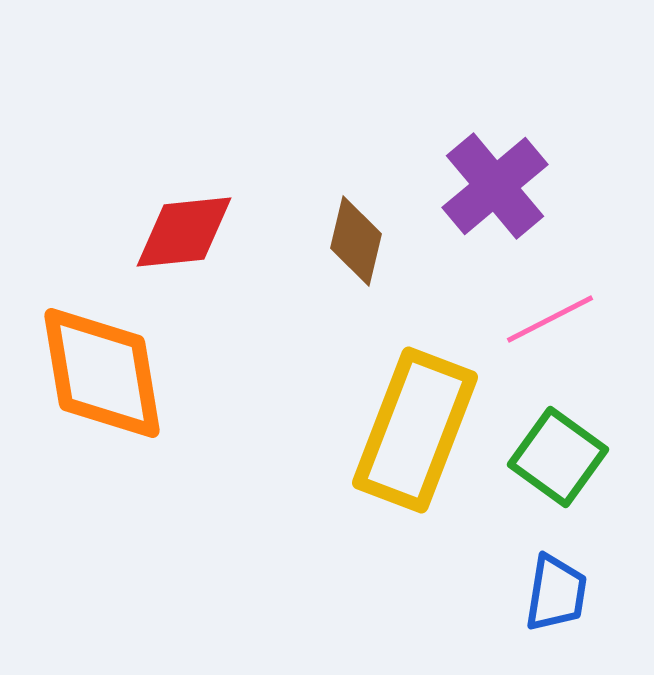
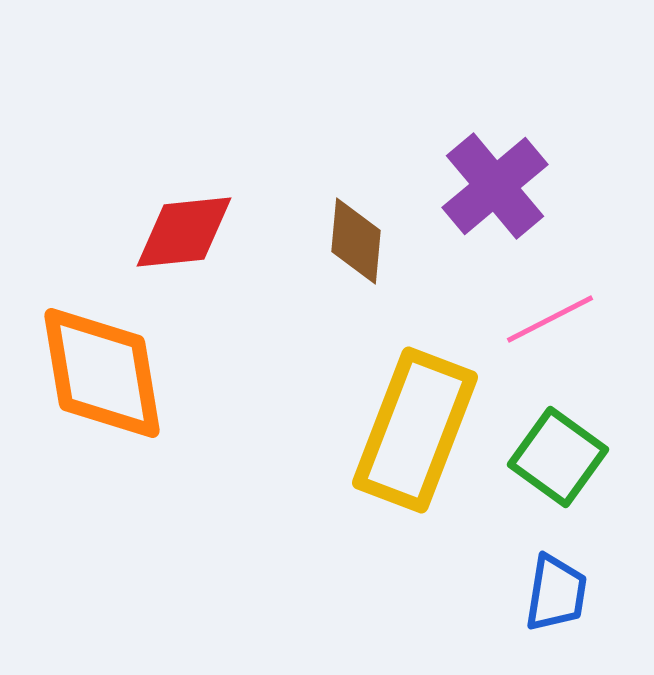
brown diamond: rotated 8 degrees counterclockwise
